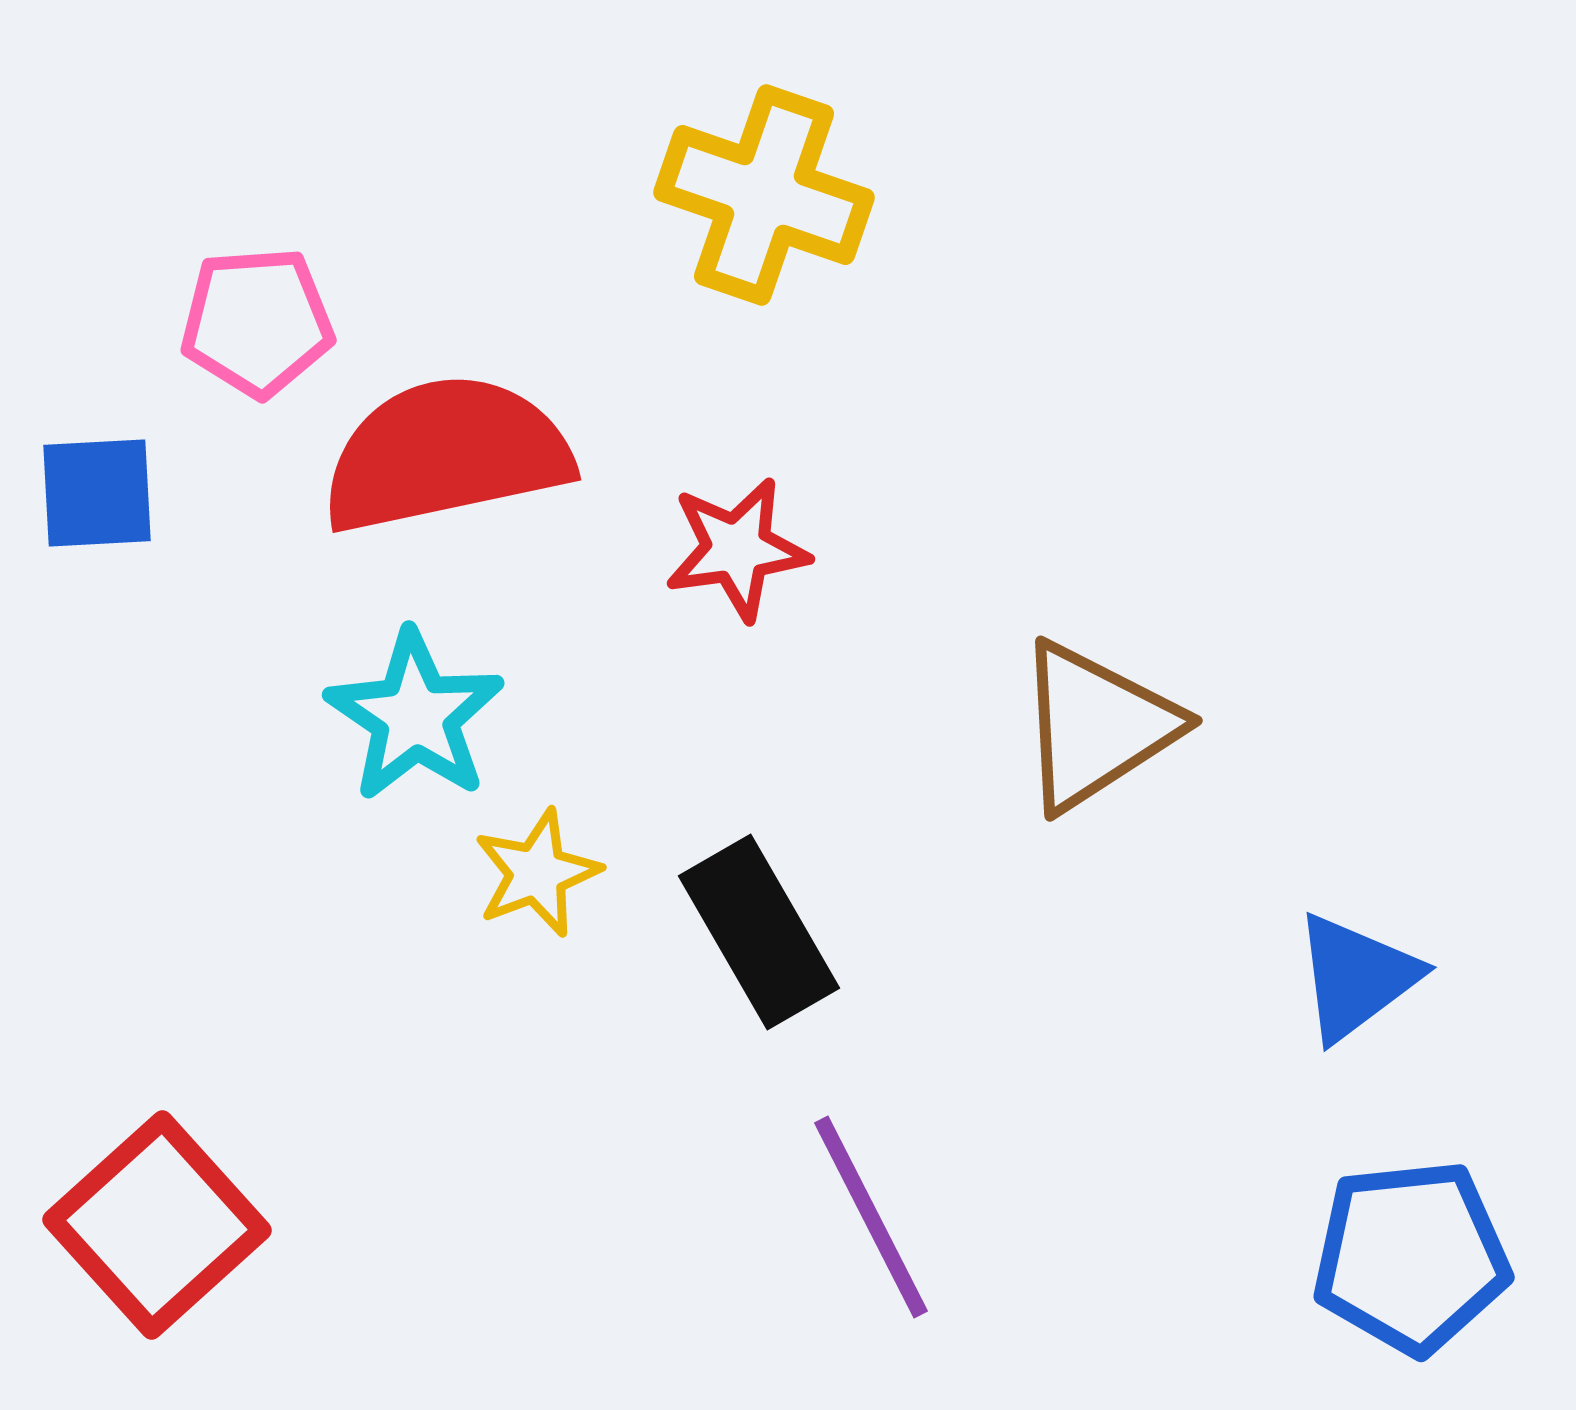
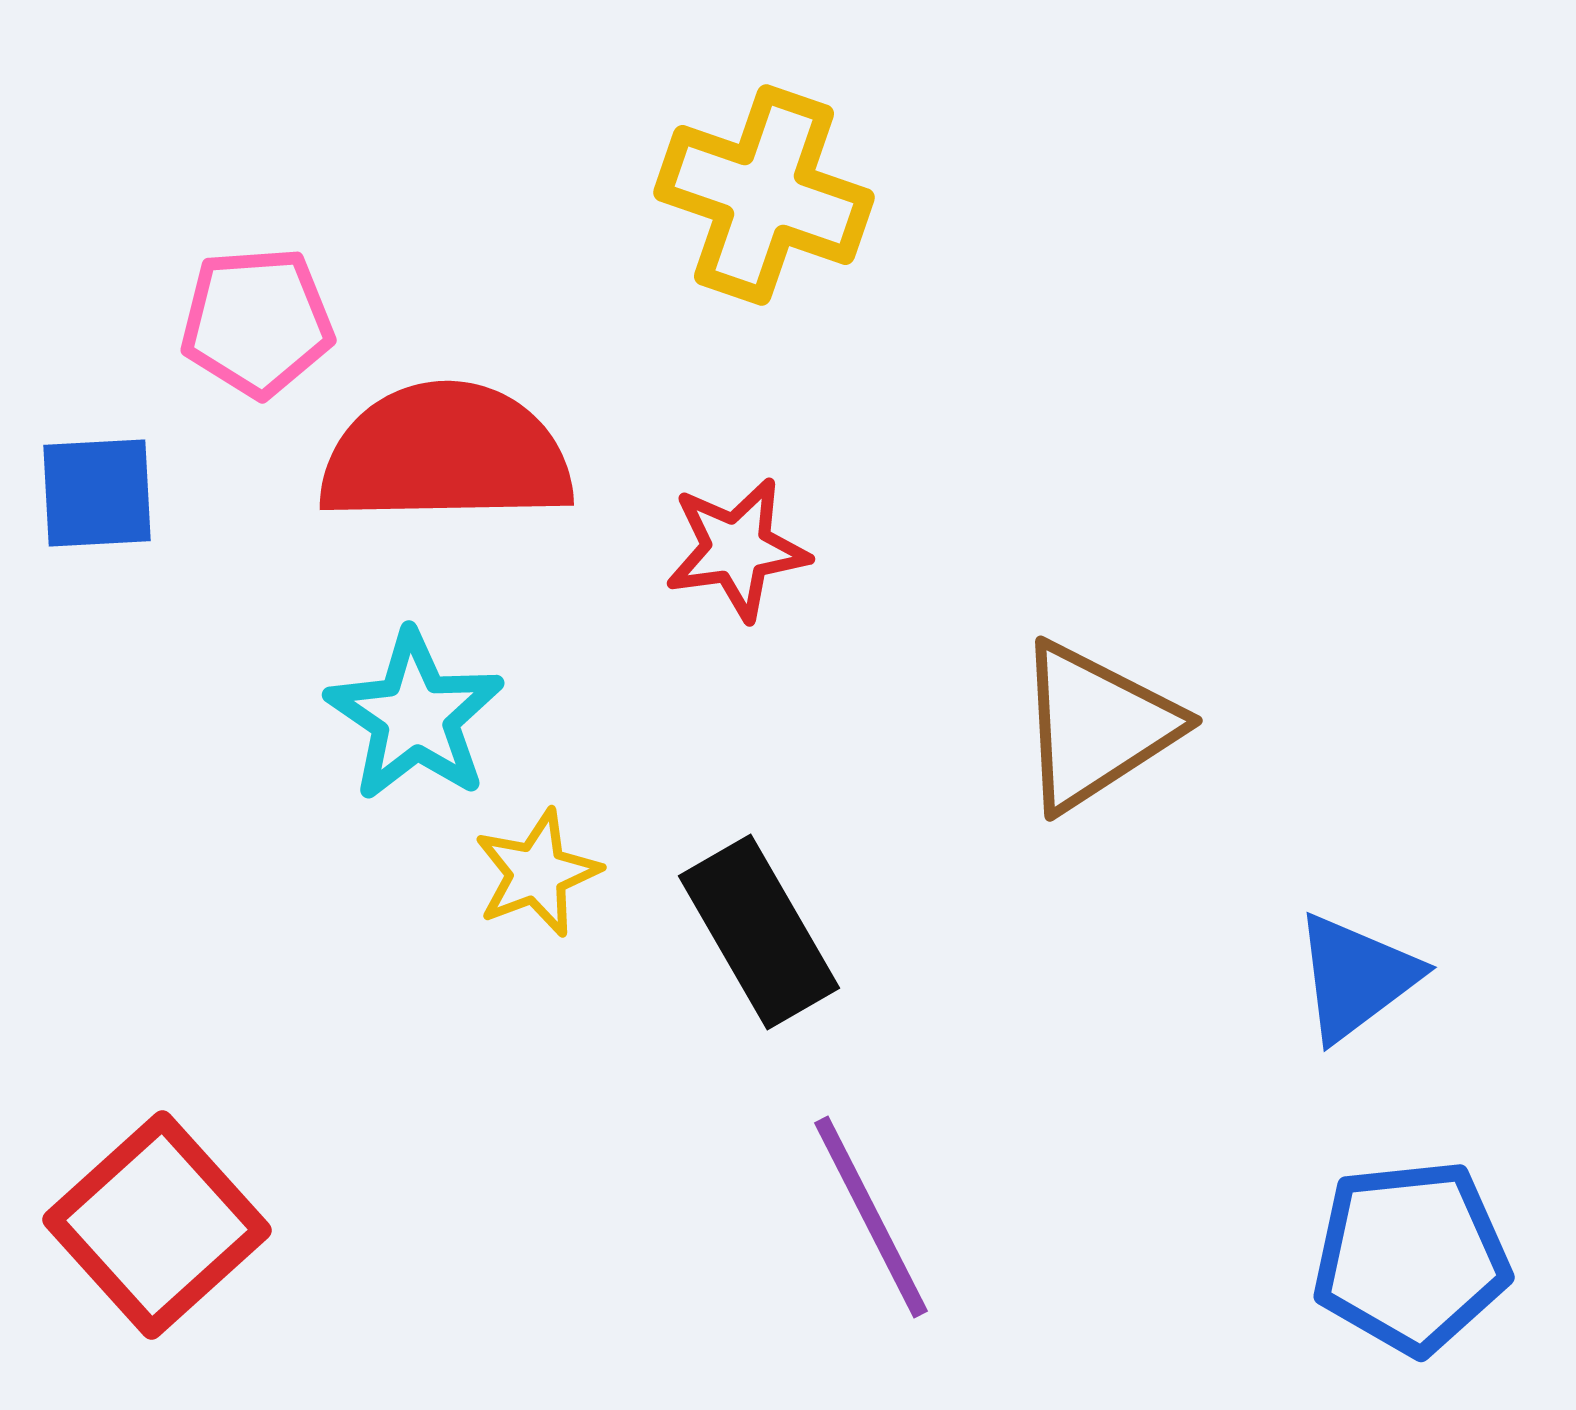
red semicircle: rotated 11 degrees clockwise
